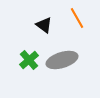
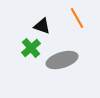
black triangle: moved 2 px left, 1 px down; rotated 18 degrees counterclockwise
green cross: moved 2 px right, 12 px up
